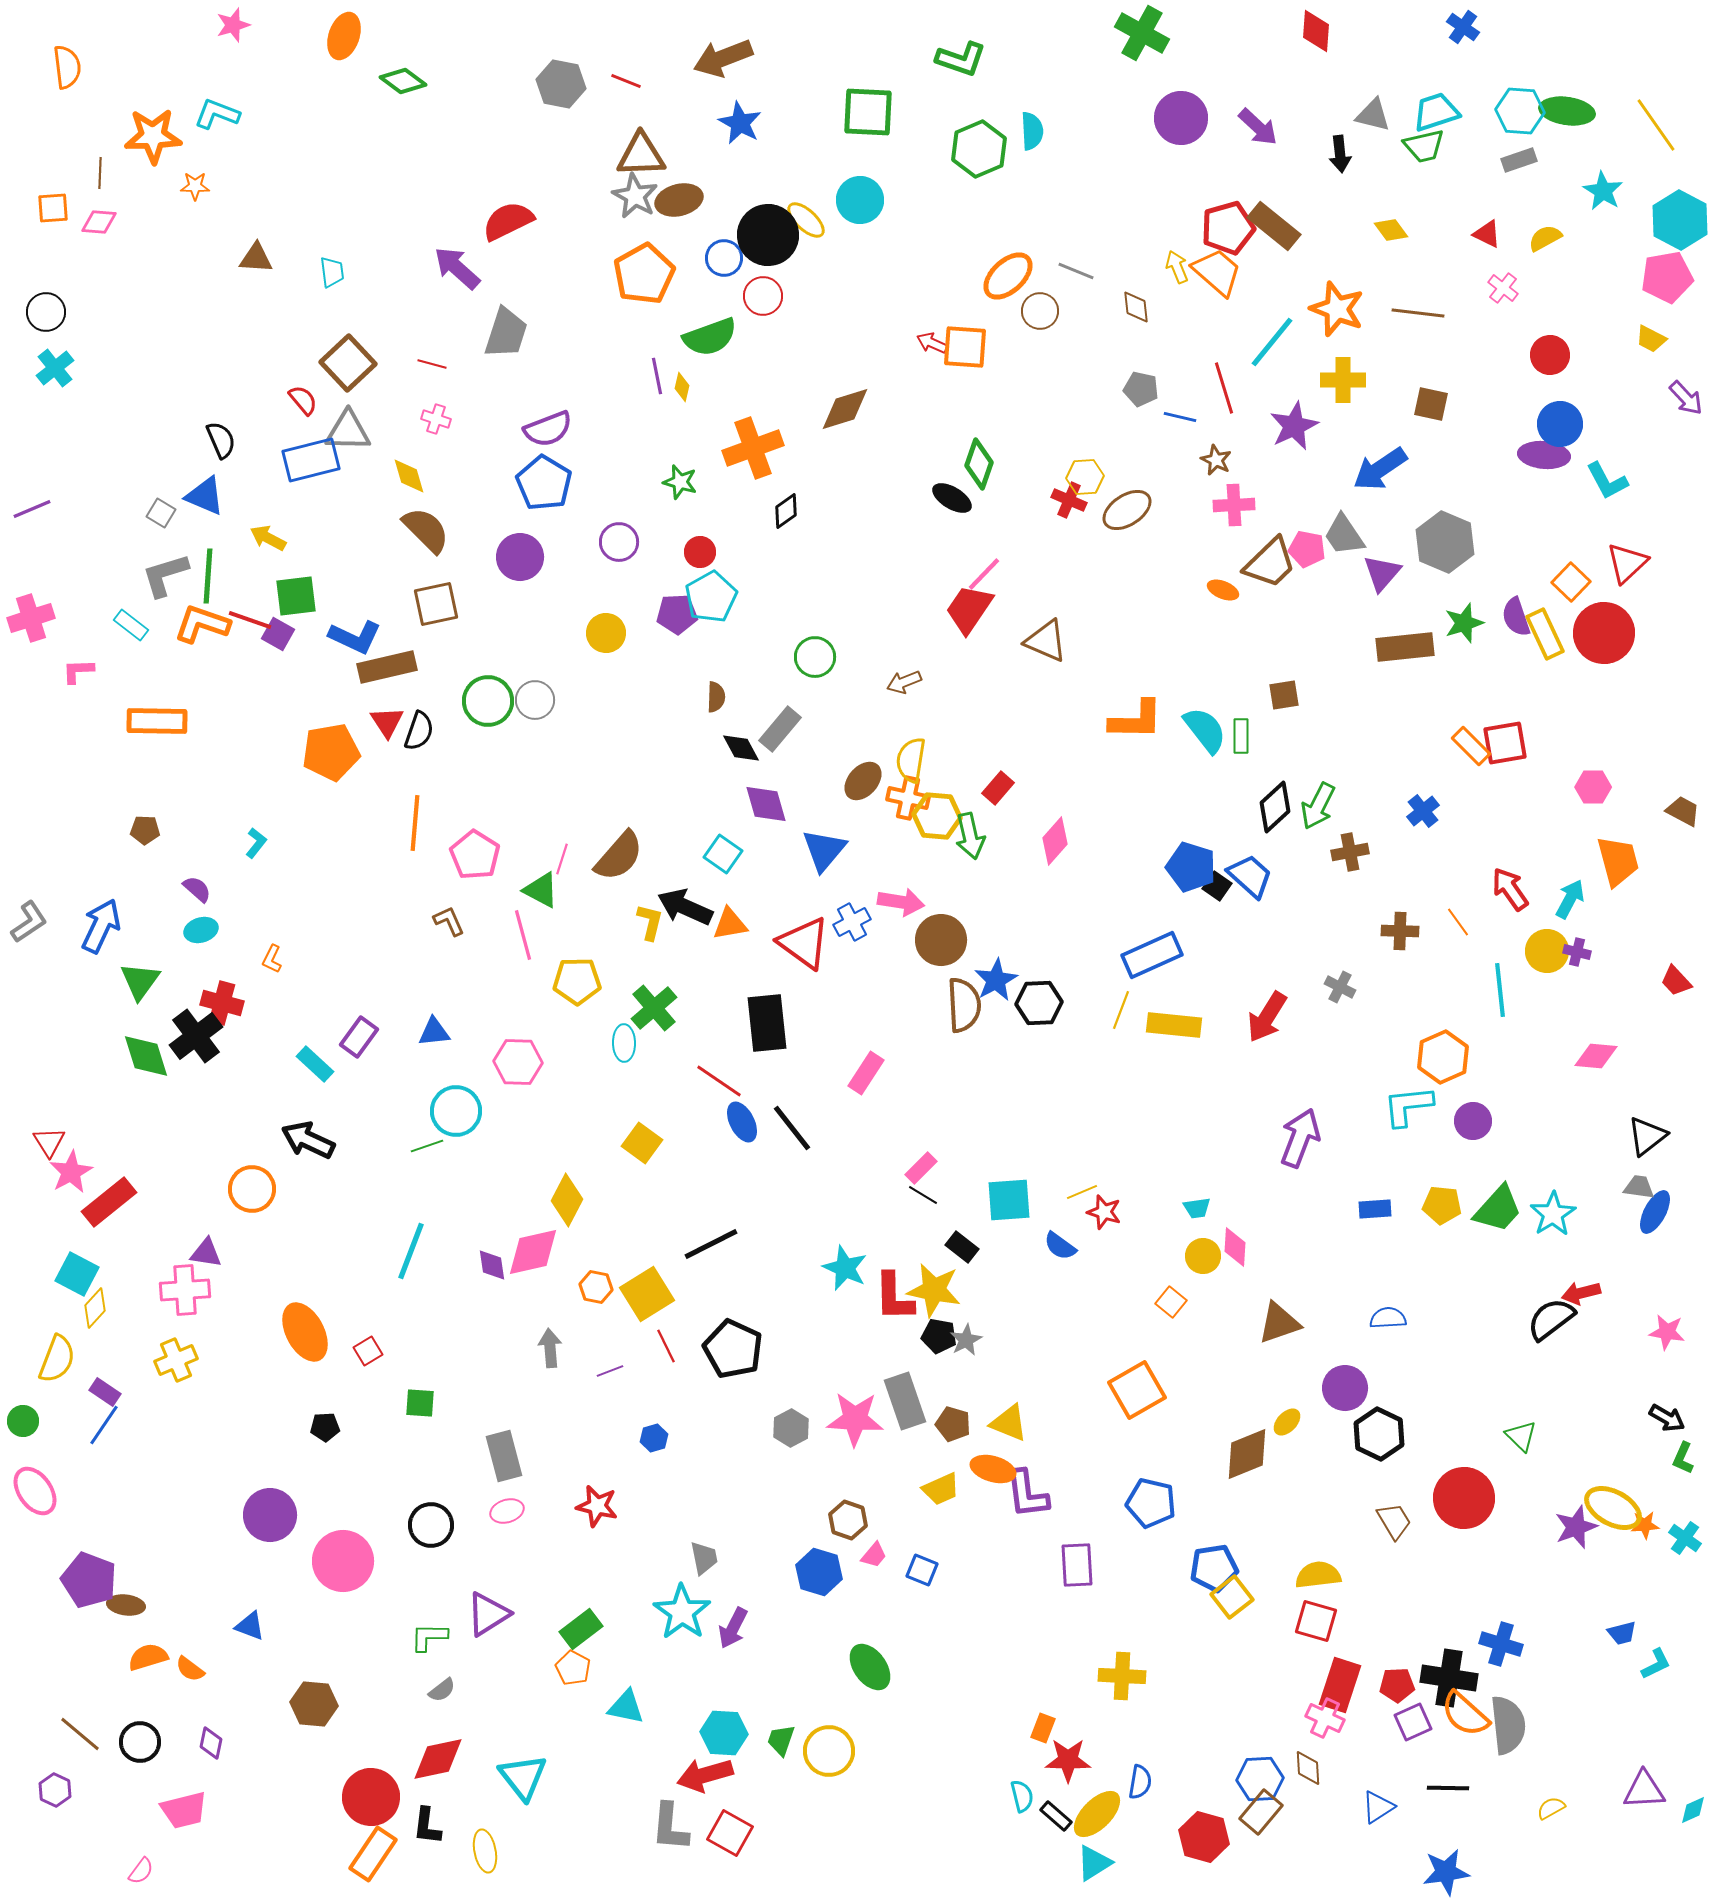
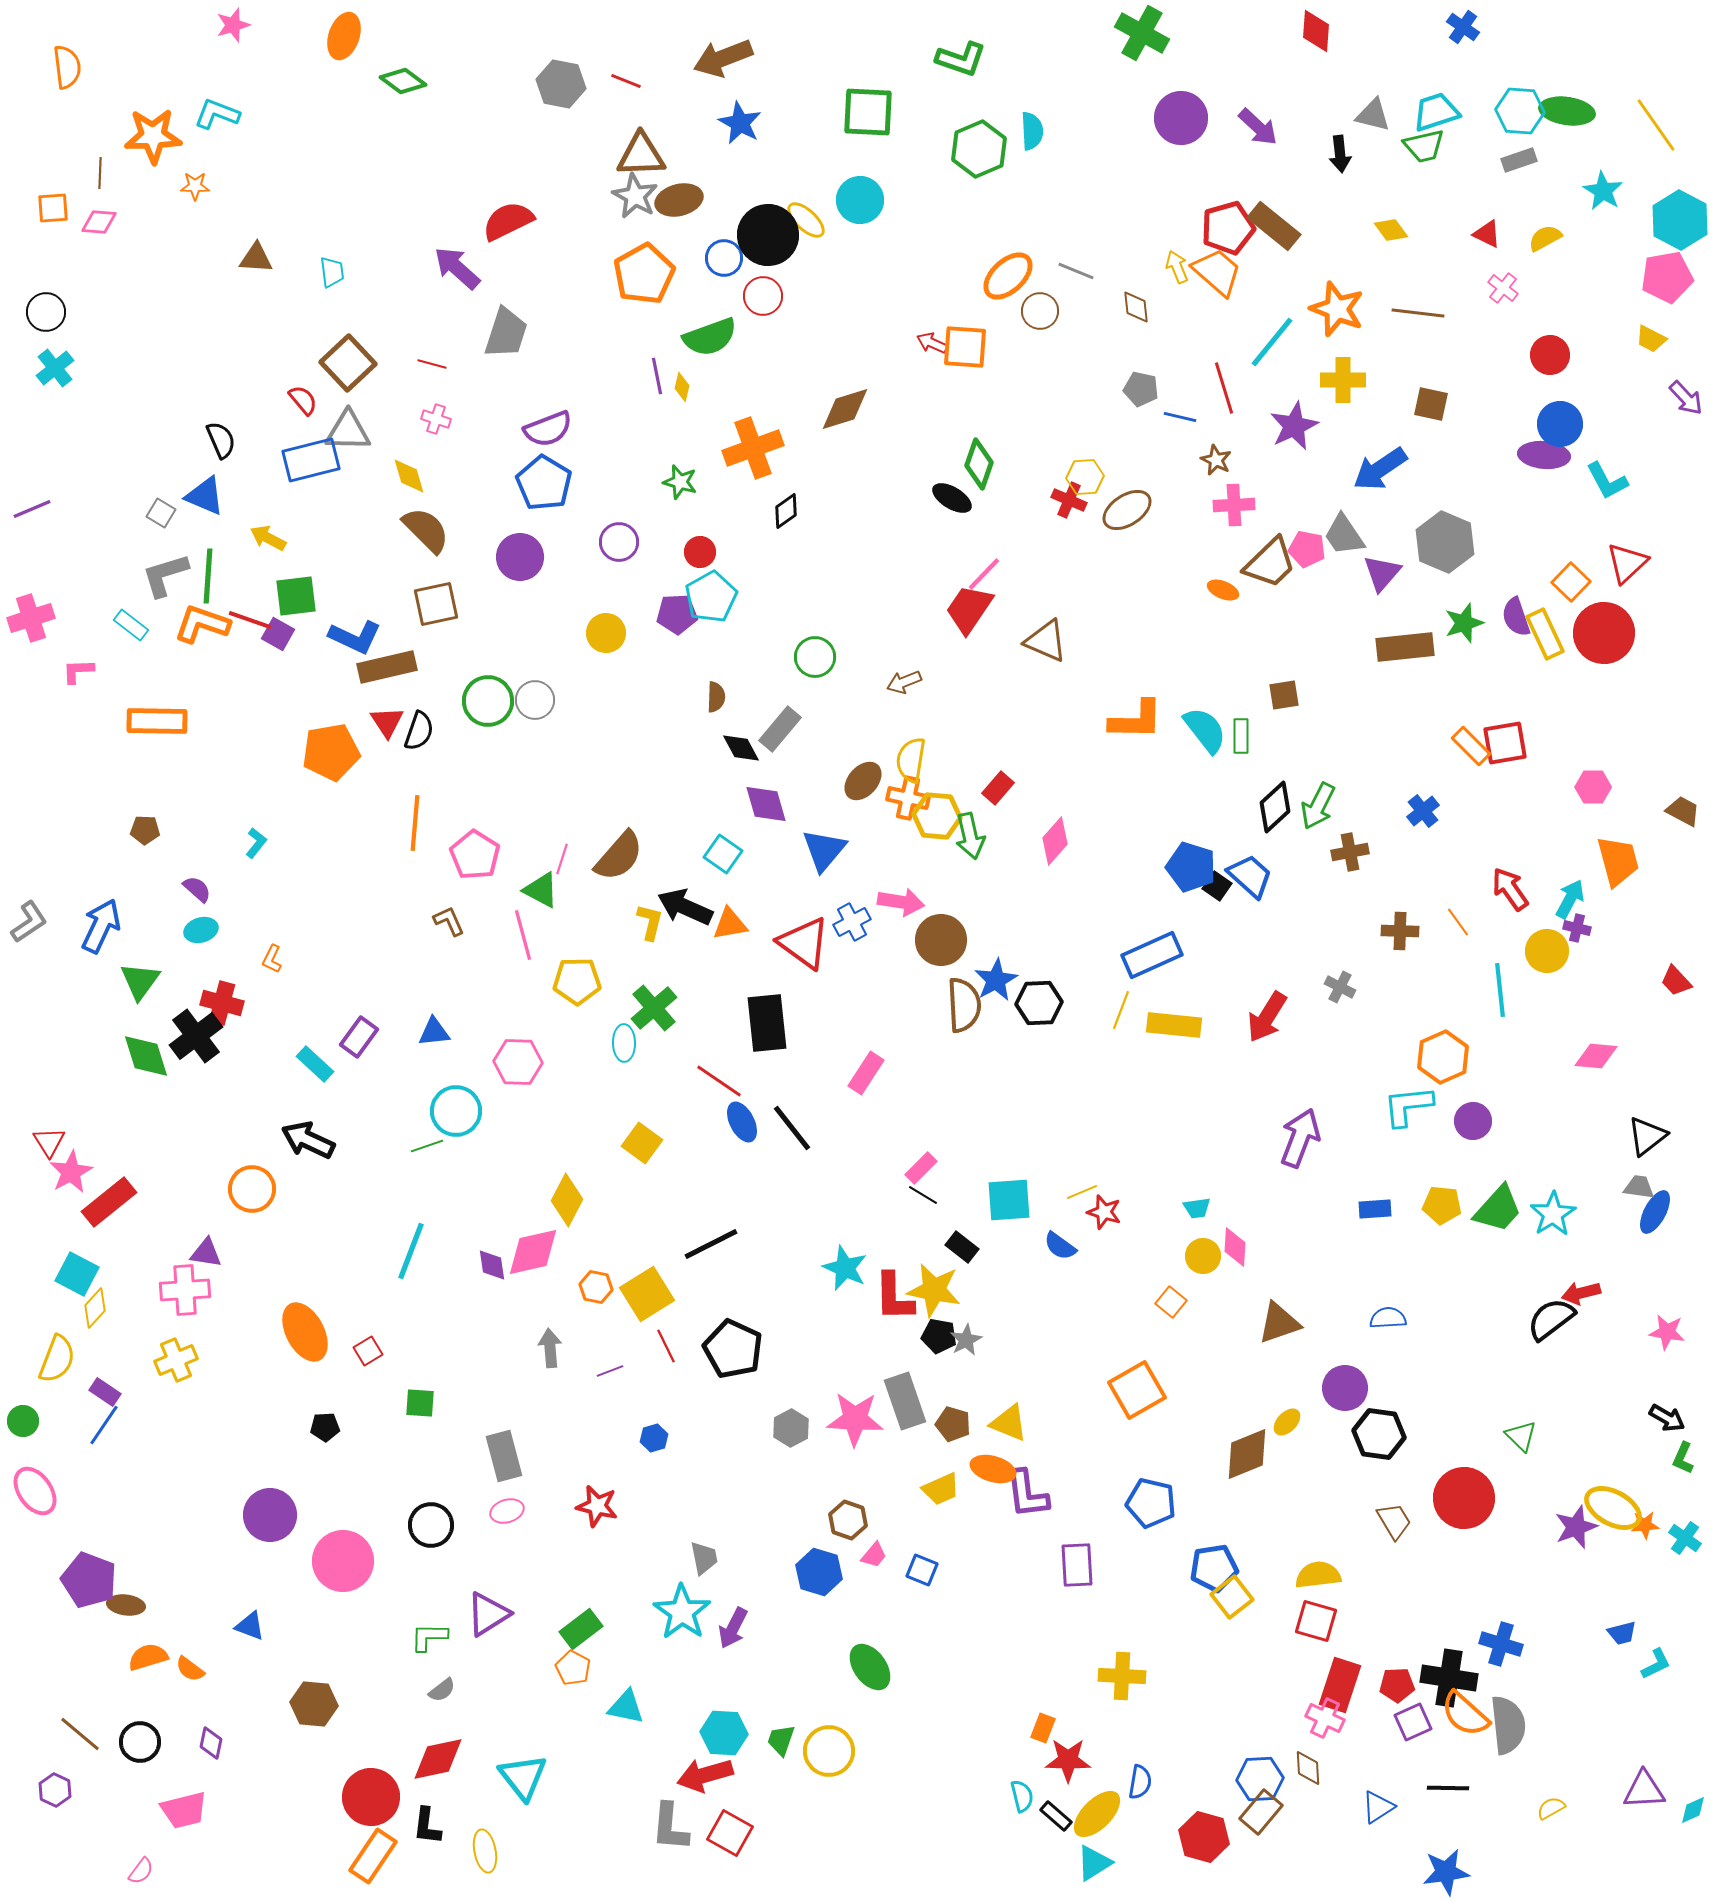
purple cross at (1577, 952): moved 24 px up
black hexagon at (1379, 1434): rotated 18 degrees counterclockwise
orange rectangle at (373, 1854): moved 2 px down
